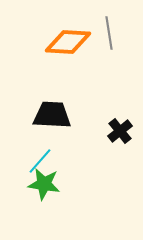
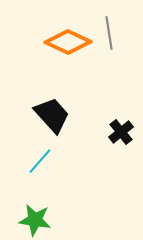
orange diamond: rotated 21 degrees clockwise
black trapezoid: rotated 45 degrees clockwise
black cross: moved 1 px right, 1 px down
green star: moved 9 px left, 36 px down
